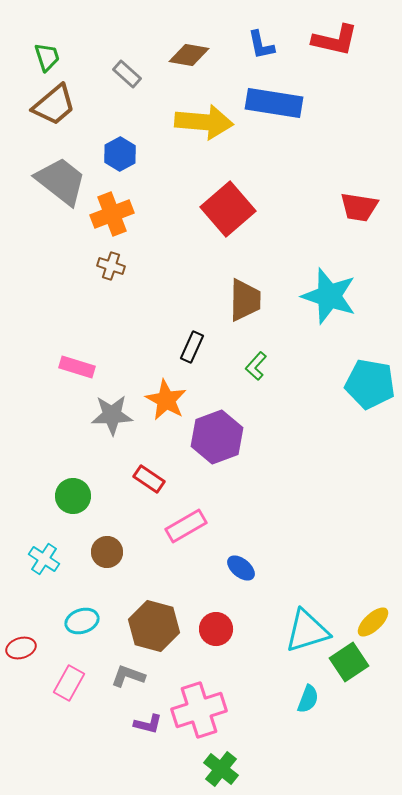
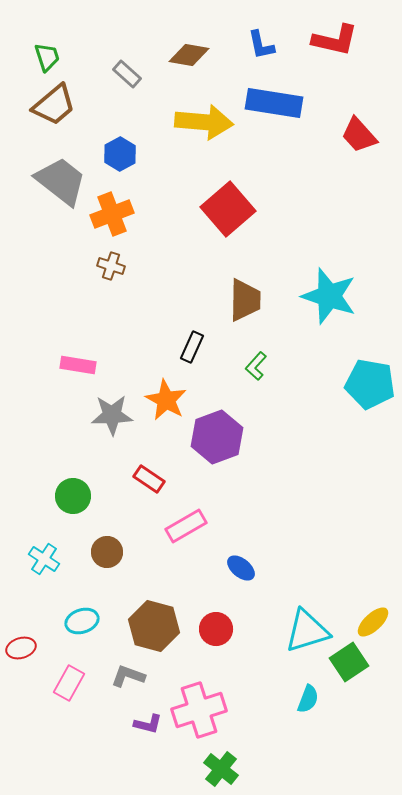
red trapezoid at (359, 207): moved 72 px up; rotated 39 degrees clockwise
pink rectangle at (77, 367): moved 1 px right, 2 px up; rotated 8 degrees counterclockwise
